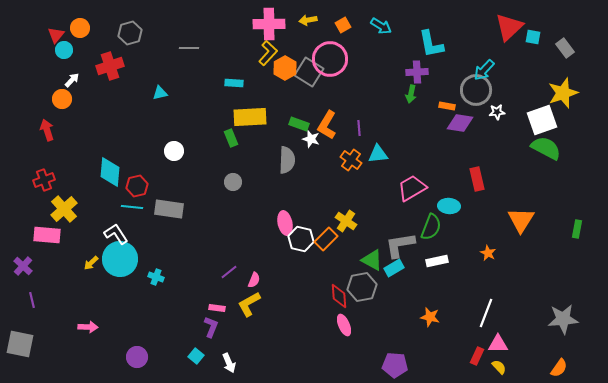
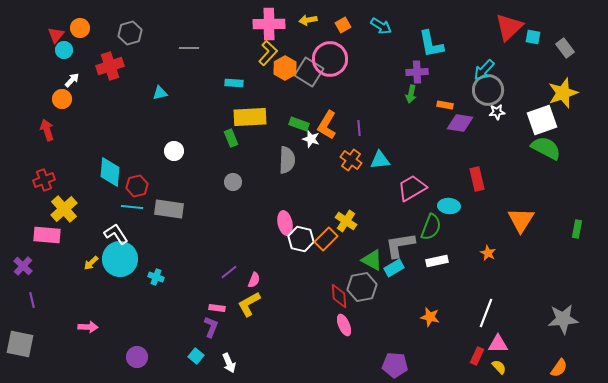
gray circle at (476, 90): moved 12 px right
orange rectangle at (447, 106): moved 2 px left, 1 px up
cyan triangle at (378, 154): moved 2 px right, 6 px down
